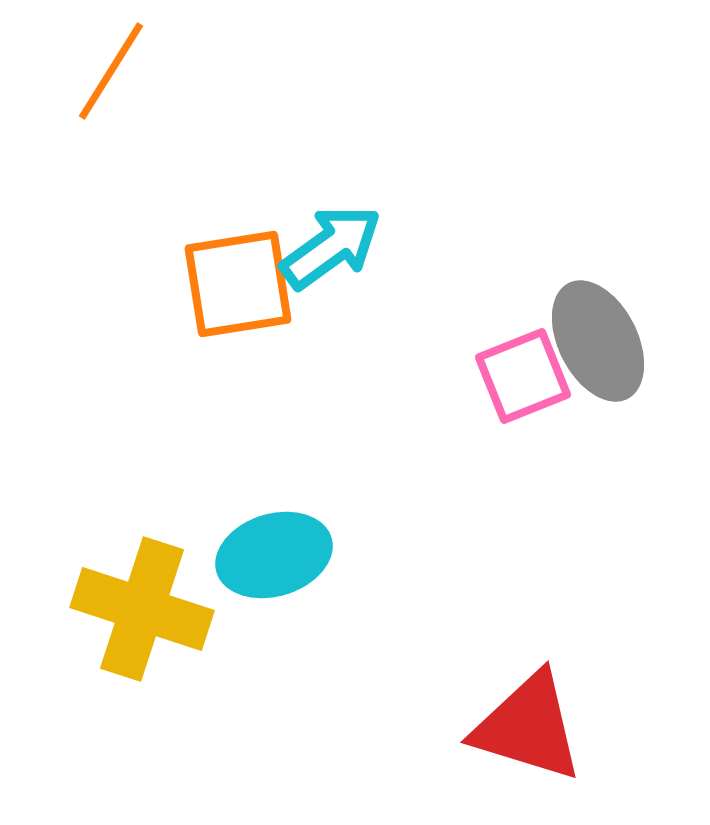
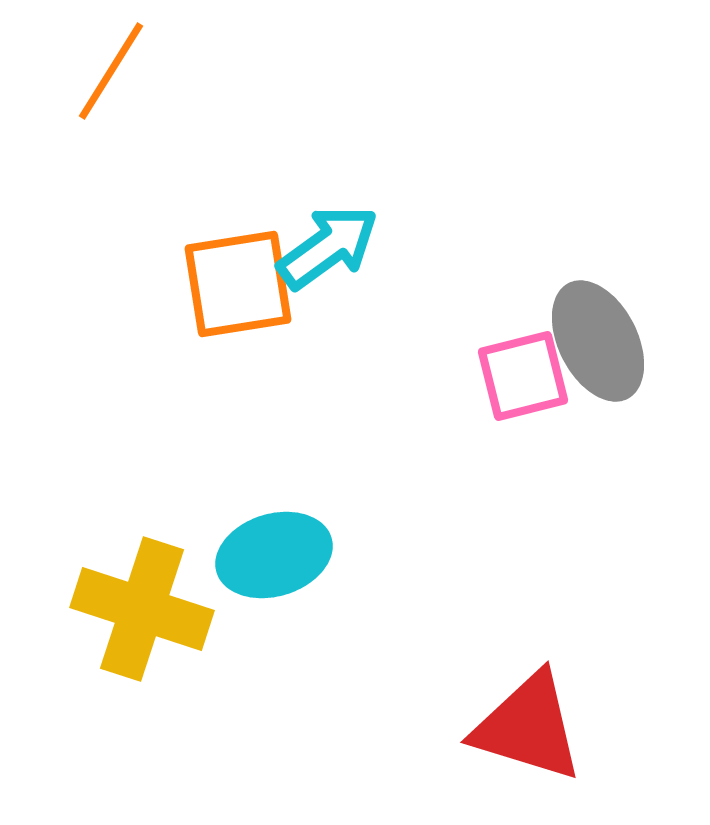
cyan arrow: moved 3 px left
pink square: rotated 8 degrees clockwise
